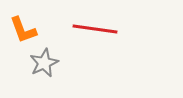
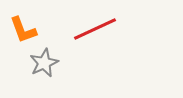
red line: rotated 33 degrees counterclockwise
